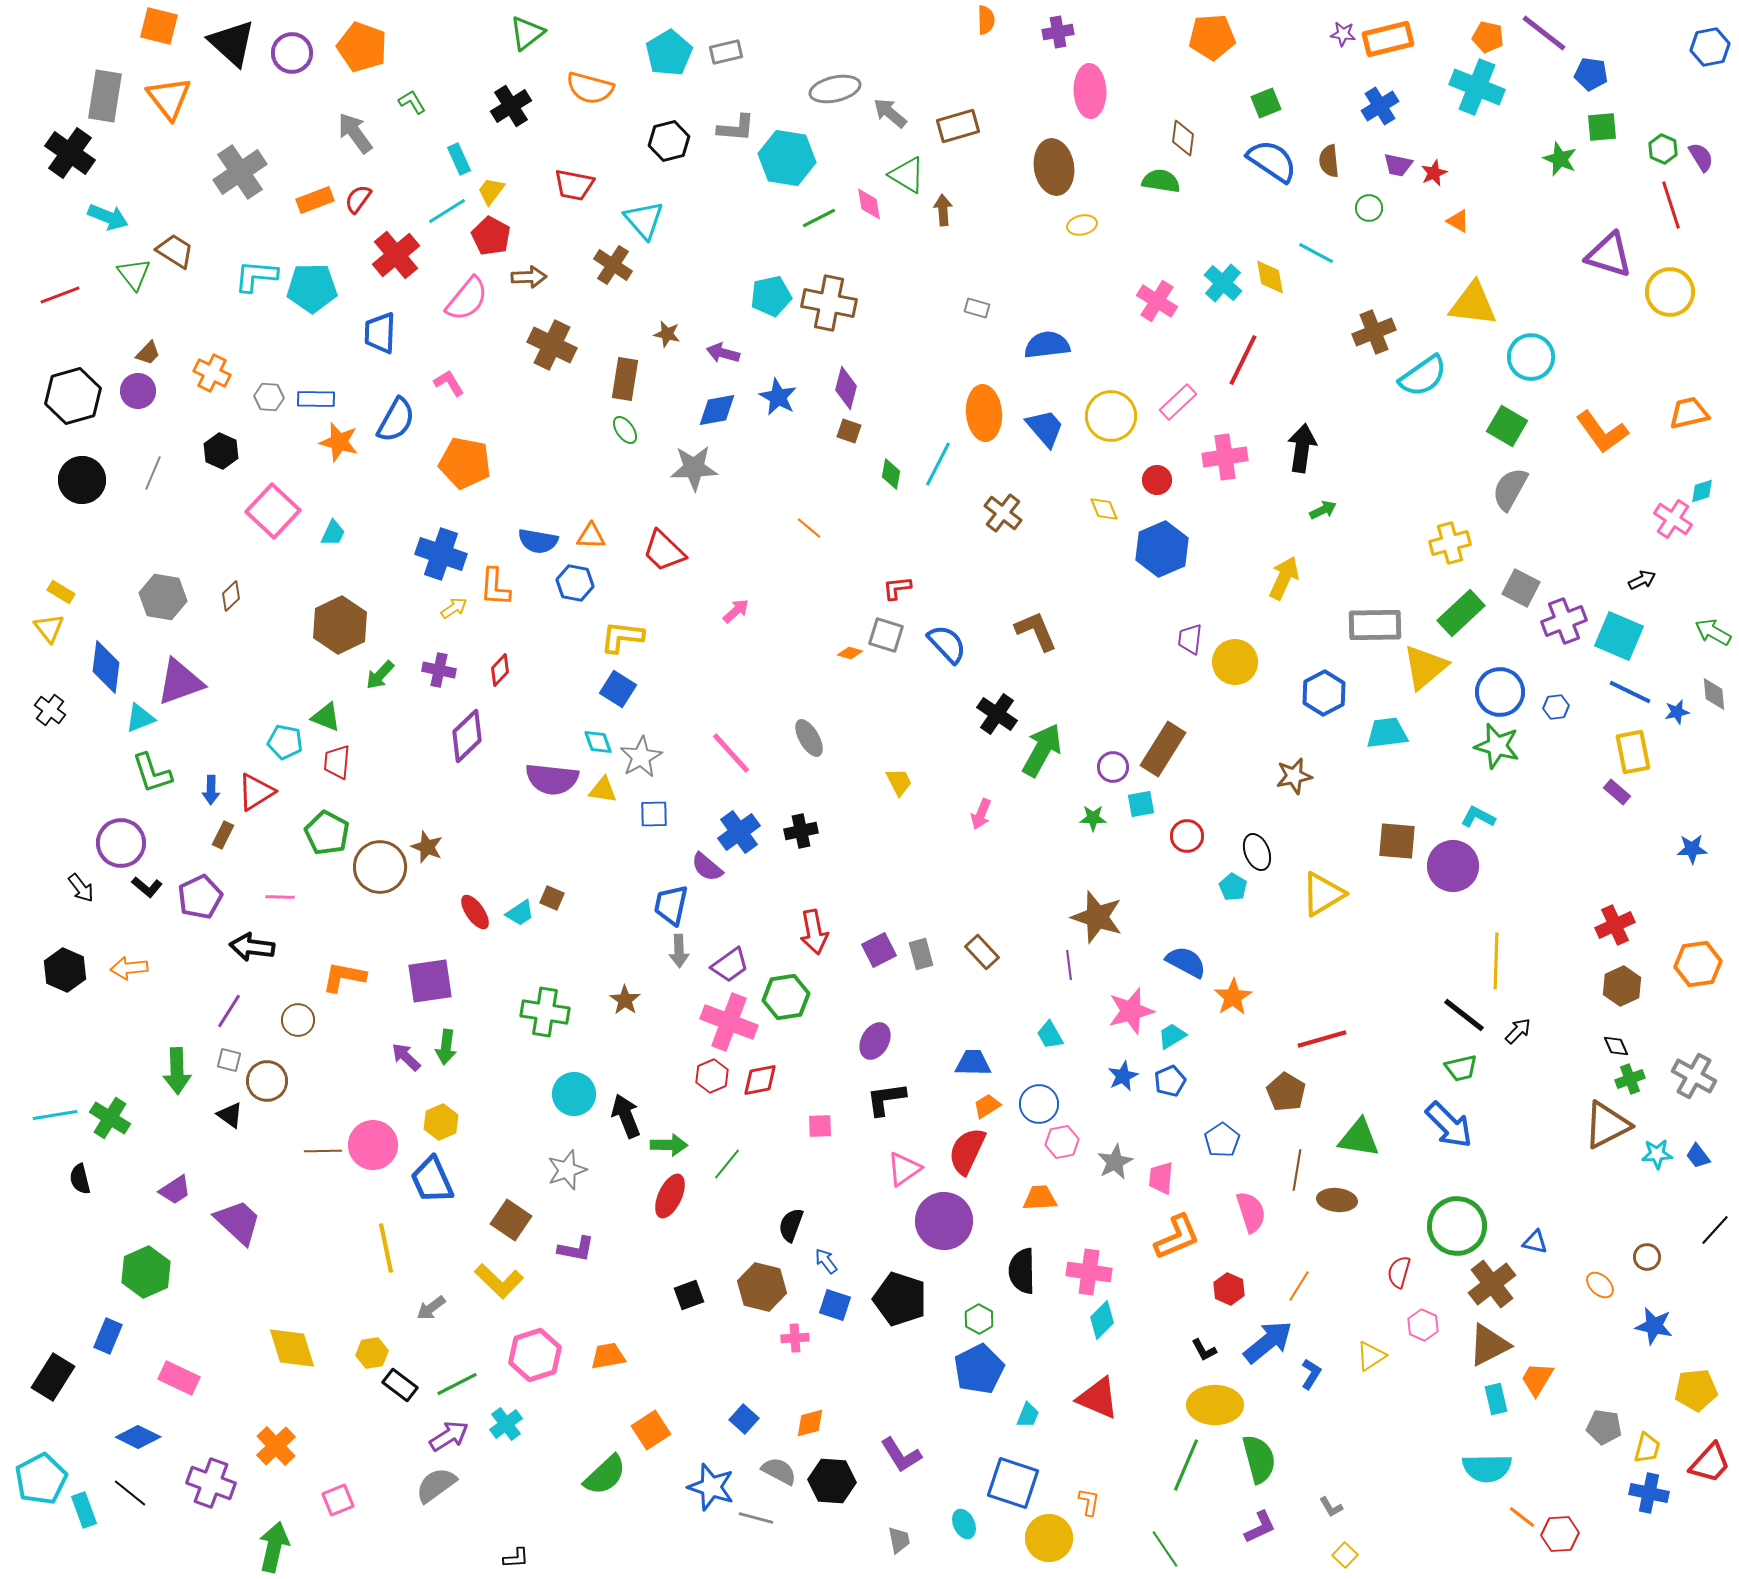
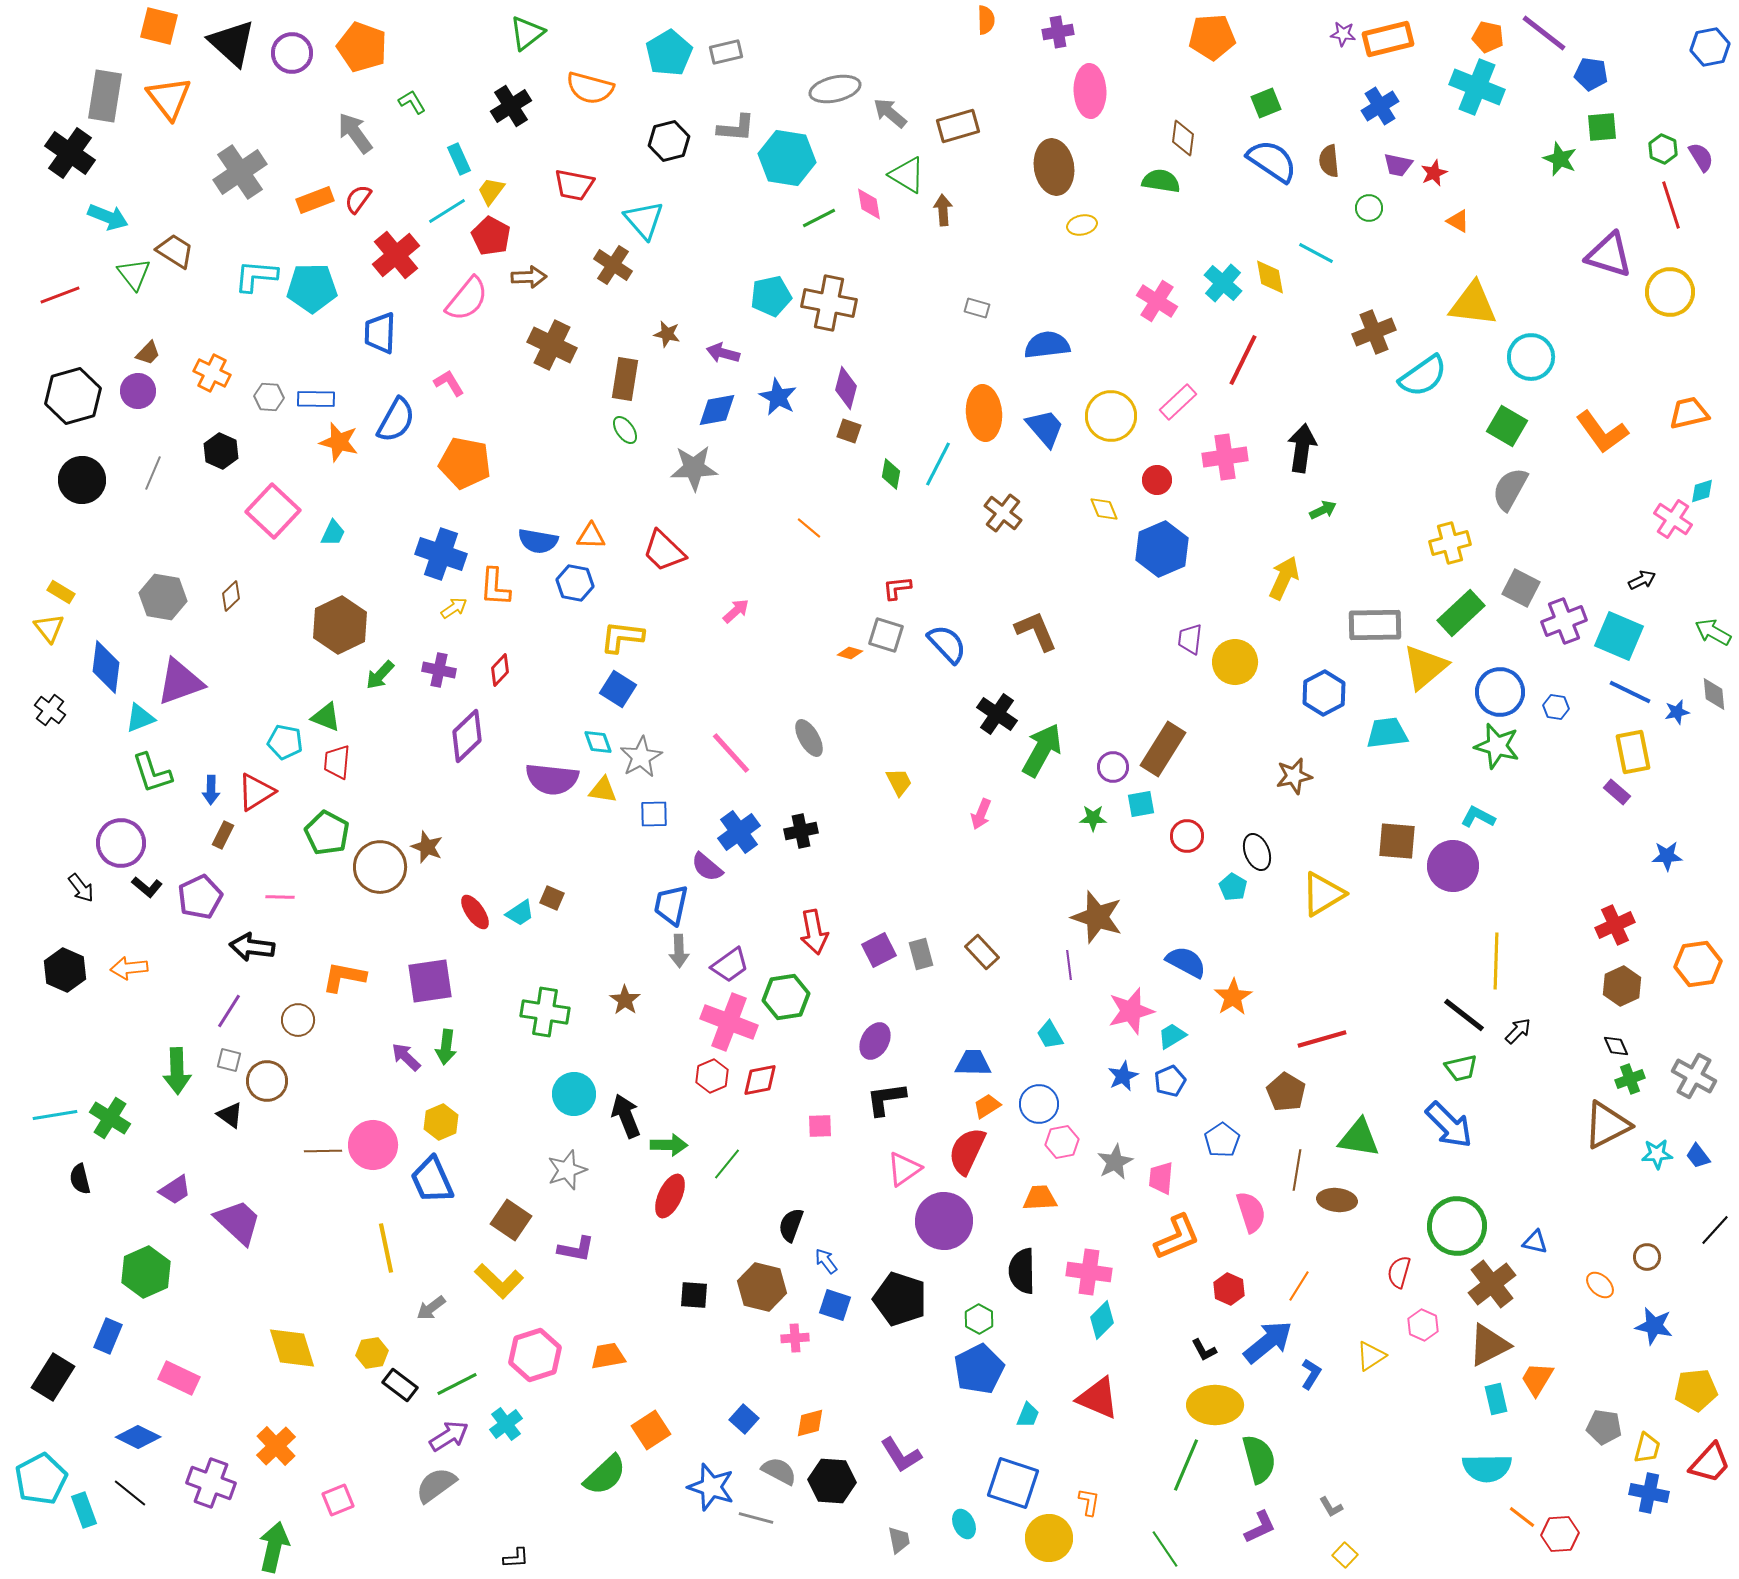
blue hexagon at (1556, 707): rotated 15 degrees clockwise
blue star at (1692, 849): moved 25 px left, 7 px down
black square at (689, 1295): moved 5 px right; rotated 24 degrees clockwise
